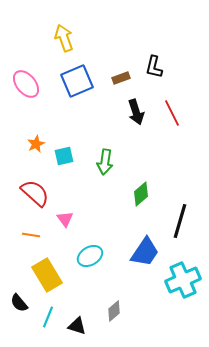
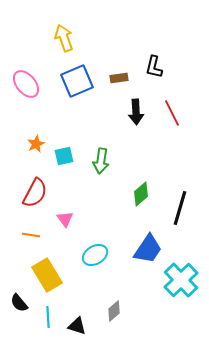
brown rectangle: moved 2 px left; rotated 12 degrees clockwise
black arrow: rotated 15 degrees clockwise
green arrow: moved 4 px left, 1 px up
red semicircle: rotated 76 degrees clockwise
black line: moved 13 px up
blue trapezoid: moved 3 px right, 3 px up
cyan ellipse: moved 5 px right, 1 px up
cyan cross: moved 2 px left; rotated 20 degrees counterclockwise
cyan line: rotated 25 degrees counterclockwise
